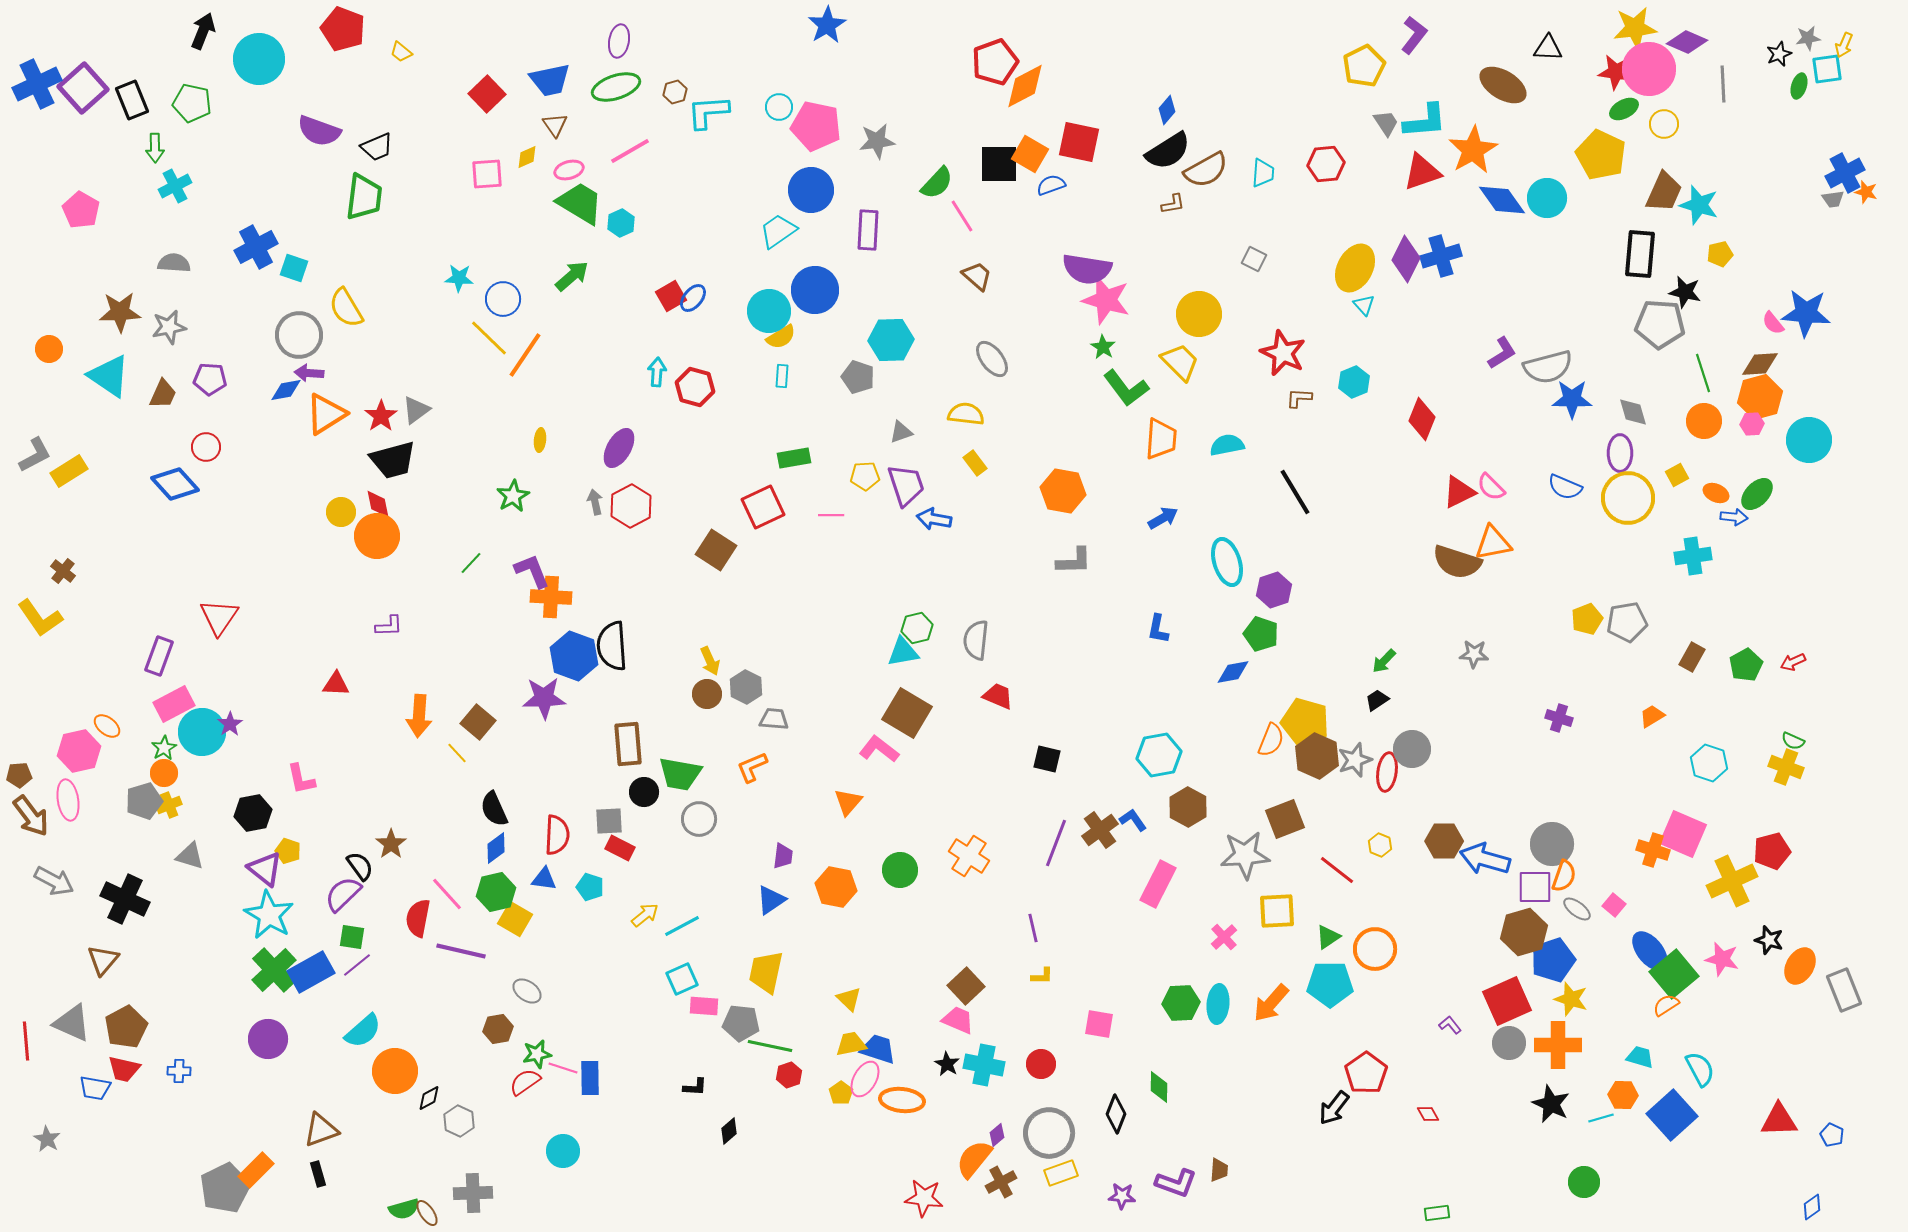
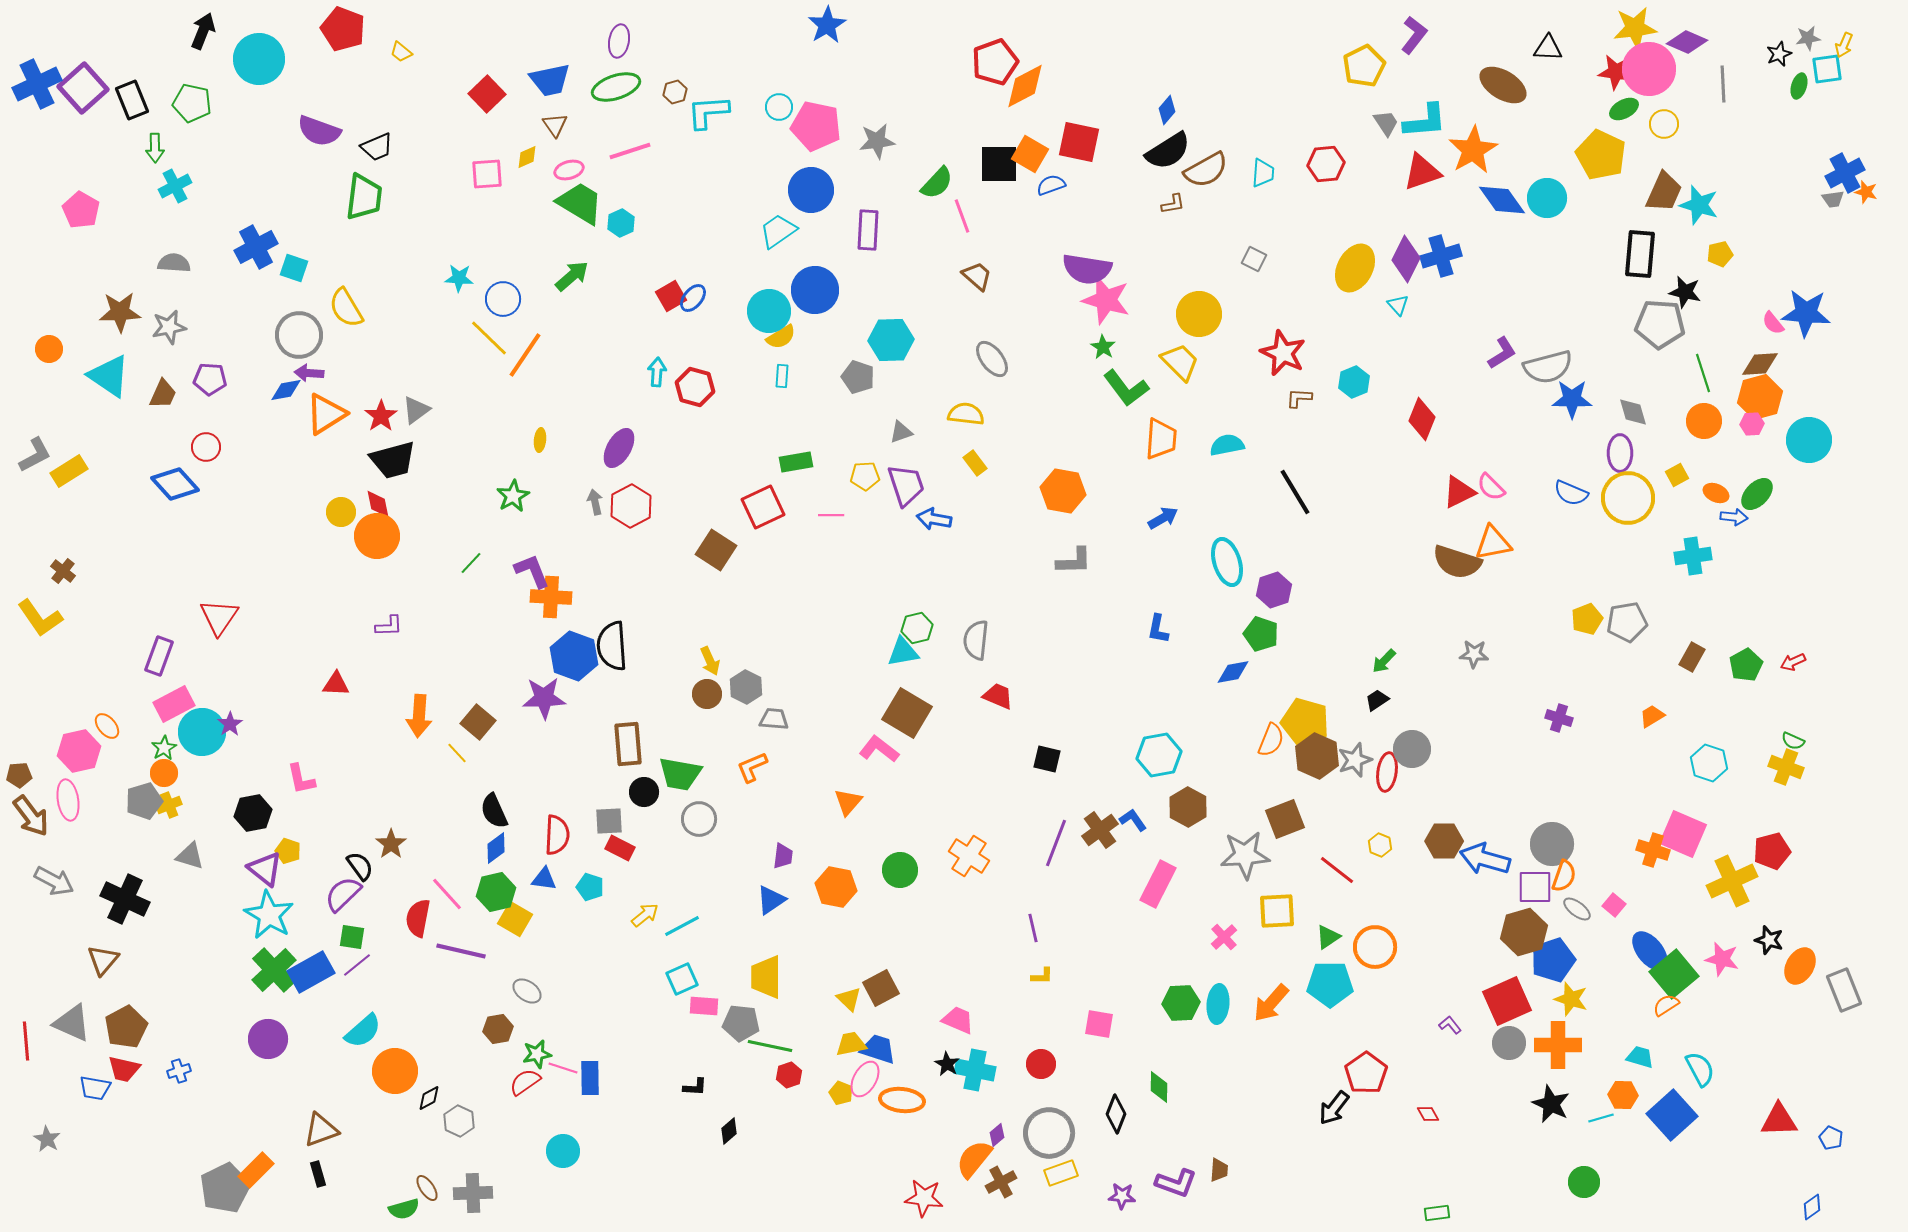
pink line at (630, 151): rotated 12 degrees clockwise
pink line at (962, 216): rotated 12 degrees clockwise
cyan triangle at (1364, 305): moved 34 px right
green rectangle at (794, 458): moved 2 px right, 4 px down
blue semicircle at (1565, 487): moved 6 px right, 6 px down
orange ellipse at (107, 726): rotated 12 degrees clockwise
black semicircle at (494, 809): moved 2 px down
orange circle at (1375, 949): moved 2 px up
yellow trapezoid at (766, 972): moved 5 px down; rotated 12 degrees counterclockwise
brown square at (966, 986): moved 85 px left, 2 px down; rotated 15 degrees clockwise
cyan cross at (984, 1065): moved 9 px left, 5 px down
blue cross at (179, 1071): rotated 20 degrees counterclockwise
yellow pentagon at (841, 1093): rotated 15 degrees counterclockwise
blue pentagon at (1832, 1135): moved 1 px left, 3 px down
brown ellipse at (427, 1213): moved 25 px up
